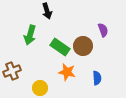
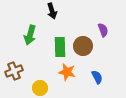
black arrow: moved 5 px right
green rectangle: rotated 54 degrees clockwise
brown cross: moved 2 px right
blue semicircle: moved 1 px up; rotated 24 degrees counterclockwise
